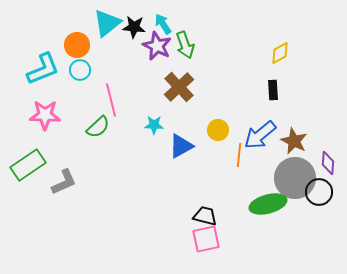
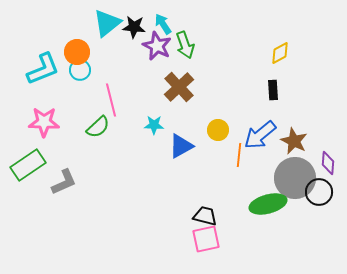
orange circle: moved 7 px down
pink star: moved 1 px left, 7 px down
